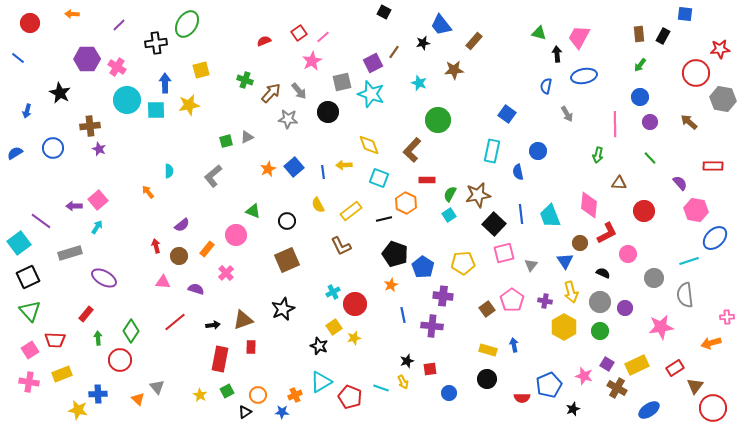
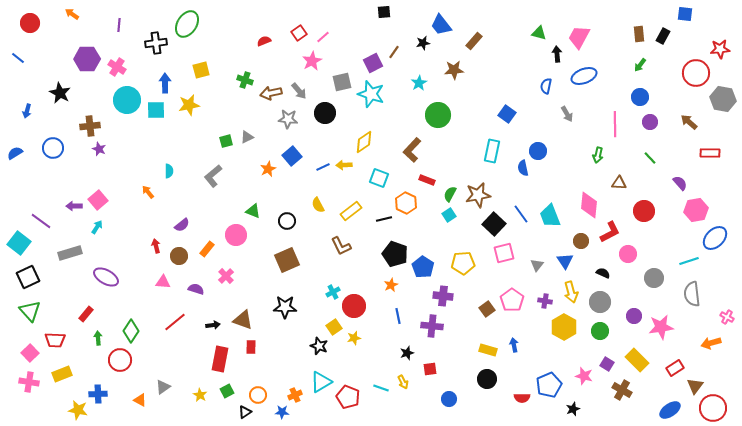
black square at (384, 12): rotated 32 degrees counterclockwise
orange arrow at (72, 14): rotated 32 degrees clockwise
purple line at (119, 25): rotated 40 degrees counterclockwise
blue ellipse at (584, 76): rotated 10 degrees counterclockwise
cyan star at (419, 83): rotated 21 degrees clockwise
brown arrow at (271, 93): rotated 145 degrees counterclockwise
black circle at (328, 112): moved 3 px left, 1 px down
green circle at (438, 120): moved 5 px up
yellow diamond at (369, 145): moved 5 px left, 3 px up; rotated 75 degrees clockwise
red rectangle at (713, 166): moved 3 px left, 13 px up
blue square at (294, 167): moved 2 px left, 11 px up
blue line at (323, 172): moved 5 px up; rotated 72 degrees clockwise
blue semicircle at (518, 172): moved 5 px right, 4 px up
red rectangle at (427, 180): rotated 21 degrees clockwise
pink hexagon at (696, 210): rotated 20 degrees counterclockwise
blue line at (521, 214): rotated 30 degrees counterclockwise
red L-shape at (607, 233): moved 3 px right, 1 px up
cyan square at (19, 243): rotated 15 degrees counterclockwise
brown circle at (580, 243): moved 1 px right, 2 px up
gray triangle at (531, 265): moved 6 px right
pink cross at (226, 273): moved 3 px down
purple ellipse at (104, 278): moved 2 px right, 1 px up
gray semicircle at (685, 295): moved 7 px right, 1 px up
red circle at (355, 304): moved 1 px left, 2 px down
purple circle at (625, 308): moved 9 px right, 8 px down
black star at (283, 309): moved 2 px right, 2 px up; rotated 25 degrees clockwise
blue line at (403, 315): moved 5 px left, 1 px down
pink cross at (727, 317): rotated 32 degrees clockwise
brown triangle at (243, 320): rotated 40 degrees clockwise
pink square at (30, 350): moved 3 px down; rotated 12 degrees counterclockwise
black star at (407, 361): moved 8 px up
yellow rectangle at (637, 365): moved 5 px up; rotated 70 degrees clockwise
gray triangle at (157, 387): moved 6 px right; rotated 35 degrees clockwise
brown cross at (617, 388): moved 5 px right, 2 px down
blue circle at (449, 393): moved 6 px down
red pentagon at (350, 397): moved 2 px left
orange triangle at (138, 399): moved 2 px right, 1 px down; rotated 16 degrees counterclockwise
blue ellipse at (649, 410): moved 21 px right
